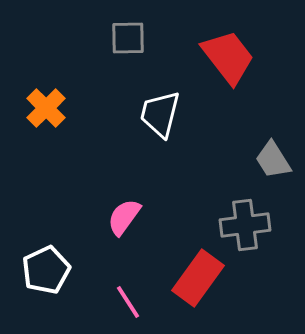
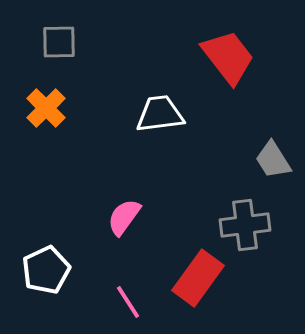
gray square: moved 69 px left, 4 px down
white trapezoid: rotated 69 degrees clockwise
